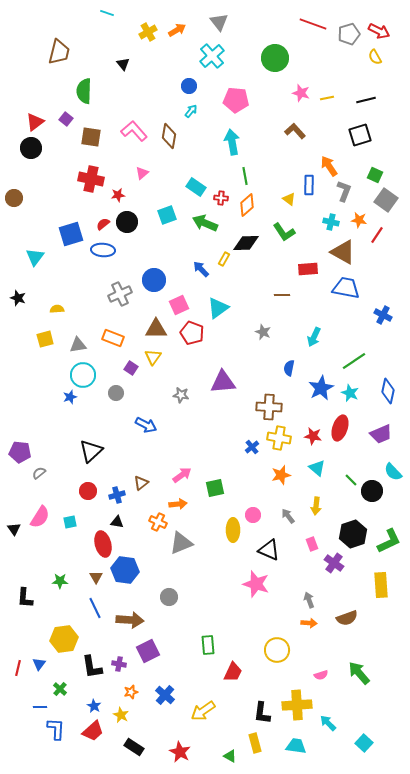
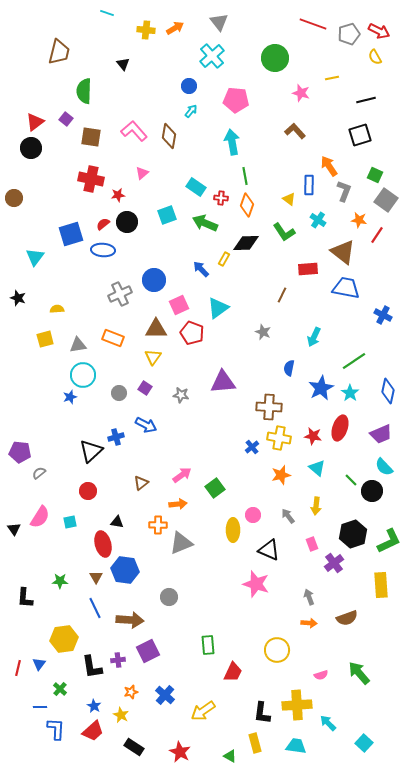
orange arrow at (177, 30): moved 2 px left, 2 px up
yellow cross at (148, 32): moved 2 px left, 2 px up; rotated 36 degrees clockwise
yellow line at (327, 98): moved 5 px right, 20 px up
orange diamond at (247, 205): rotated 30 degrees counterclockwise
cyan cross at (331, 222): moved 13 px left, 2 px up; rotated 21 degrees clockwise
brown triangle at (343, 252): rotated 8 degrees clockwise
brown line at (282, 295): rotated 63 degrees counterclockwise
purple square at (131, 368): moved 14 px right, 20 px down
gray circle at (116, 393): moved 3 px right
cyan star at (350, 393): rotated 12 degrees clockwise
cyan semicircle at (393, 472): moved 9 px left, 5 px up
green square at (215, 488): rotated 24 degrees counterclockwise
blue cross at (117, 495): moved 1 px left, 58 px up
orange cross at (158, 522): moved 3 px down; rotated 24 degrees counterclockwise
purple cross at (334, 563): rotated 18 degrees clockwise
gray arrow at (309, 600): moved 3 px up
purple cross at (119, 664): moved 1 px left, 4 px up; rotated 16 degrees counterclockwise
